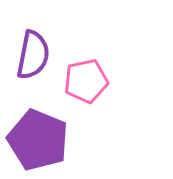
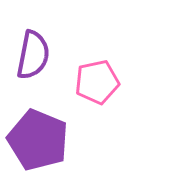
pink pentagon: moved 11 px right, 1 px down
